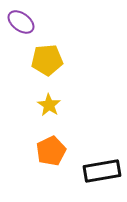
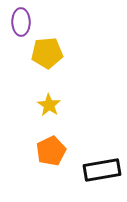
purple ellipse: rotated 52 degrees clockwise
yellow pentagon: moved 7 px up
black rectangle: moved 1 px up
